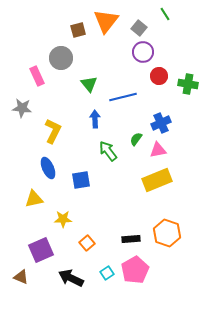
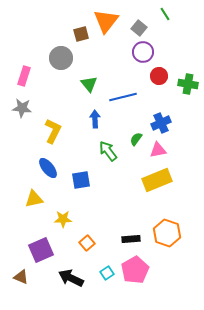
brown square: moved 3 px right, 4 px down
pink rectangle: moved 13 px left; rotated 42 degrees clockwise
blue ellipse: rotated 15 degrees counterclockwise
